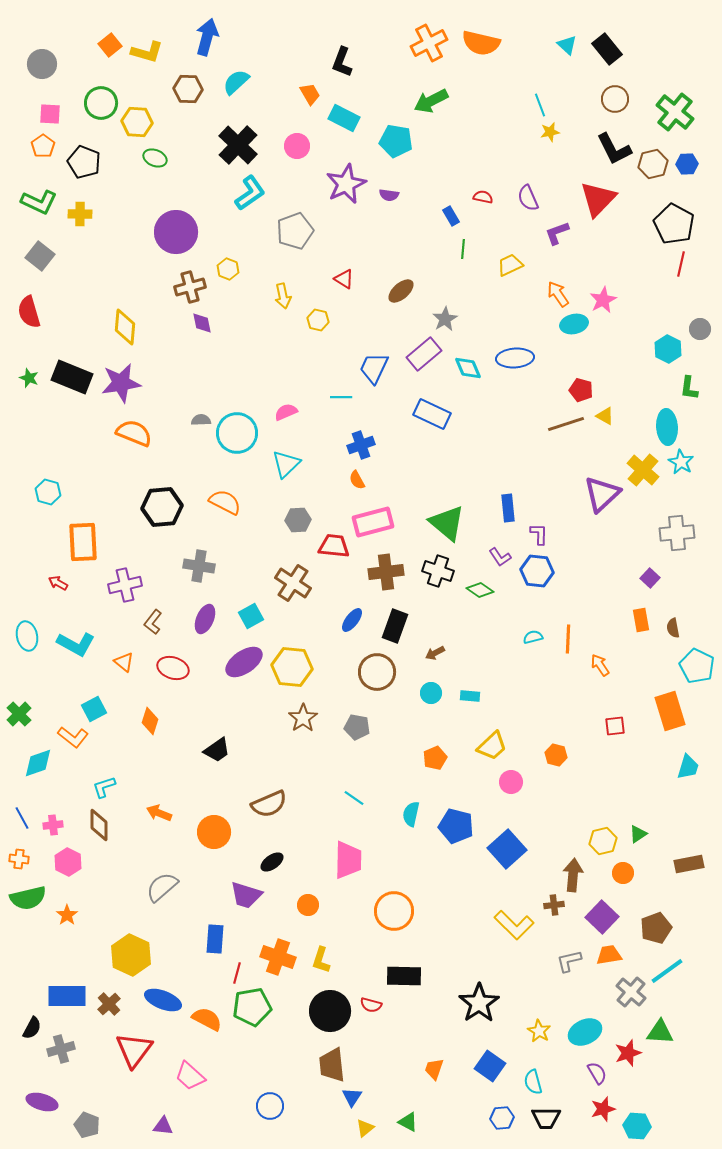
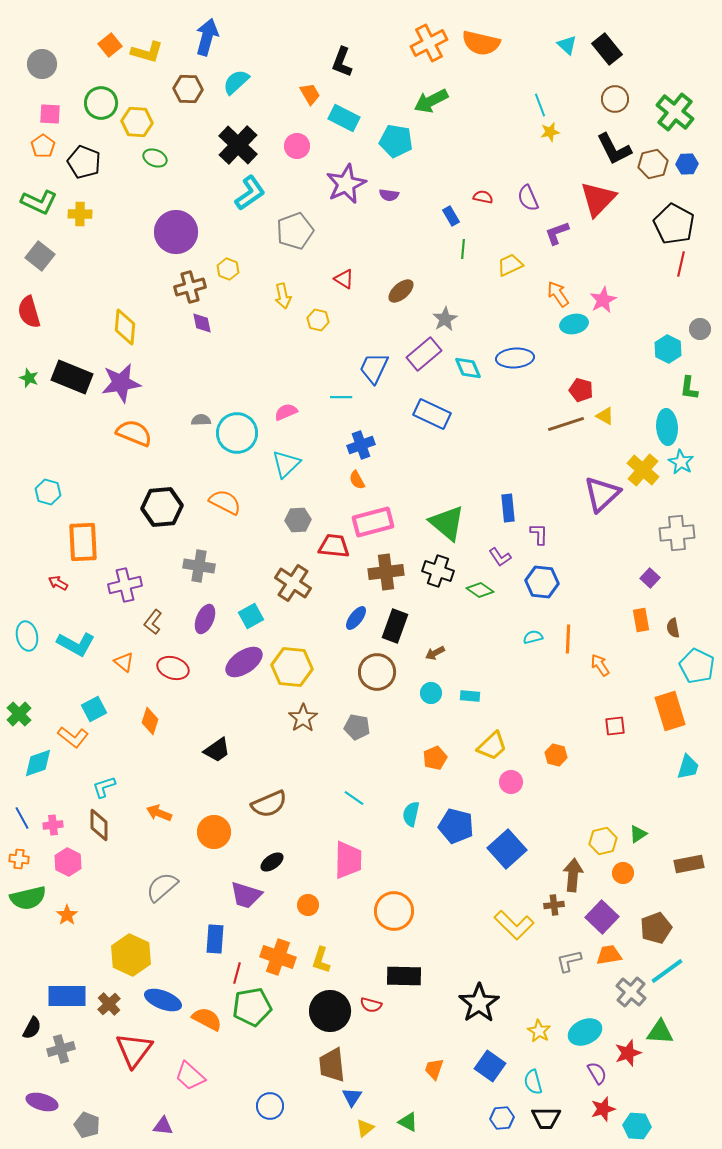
blue hexagon at (537, 571): moved 5 px right, 11 px down
blue ellipse at (352, 620): moved 4 px right, 2 px up
